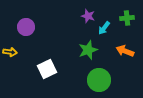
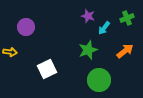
green cross: rotated 16 degrees counterclockwise
orange arrow: rotated 120 degrees clockwise
